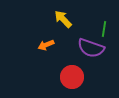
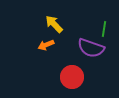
yellow arrow: moved 9 px left, 5 px down
